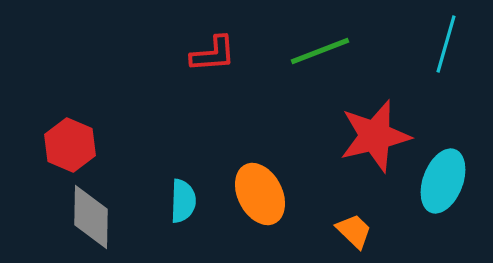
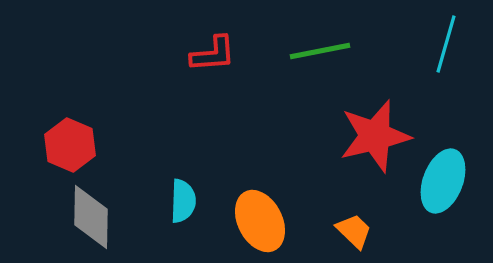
green line: rotated 10 degrees clockwise
orange ellipse: moved 27 px down
